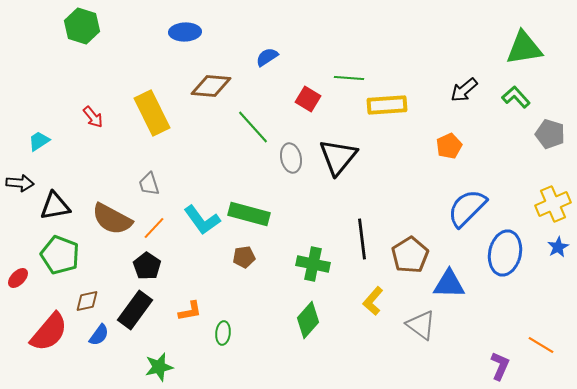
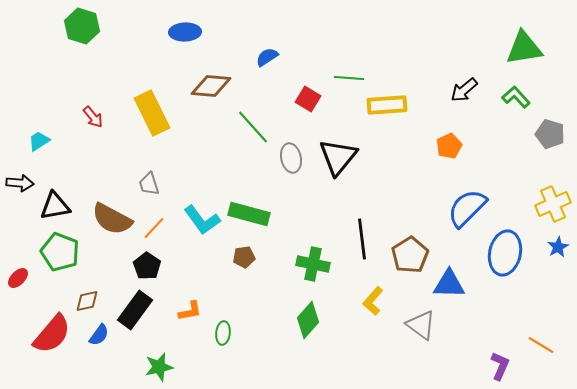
green pentagon at (60, 255): moved 3 px up
red semicircle at (49, 332): moved 3 px right, 2 px down
